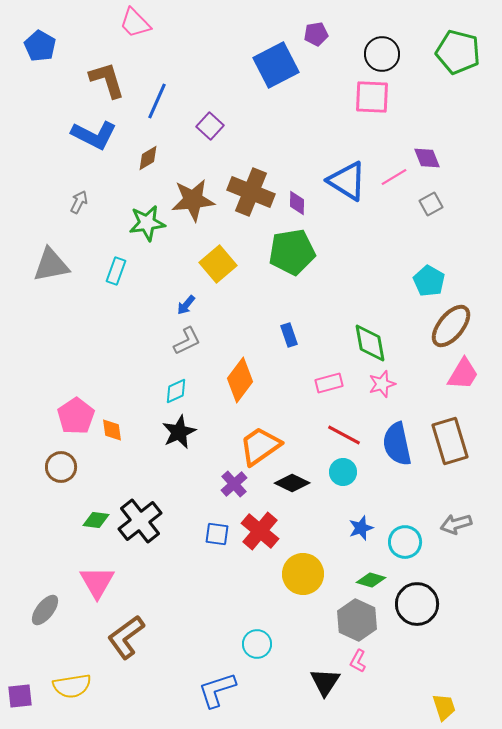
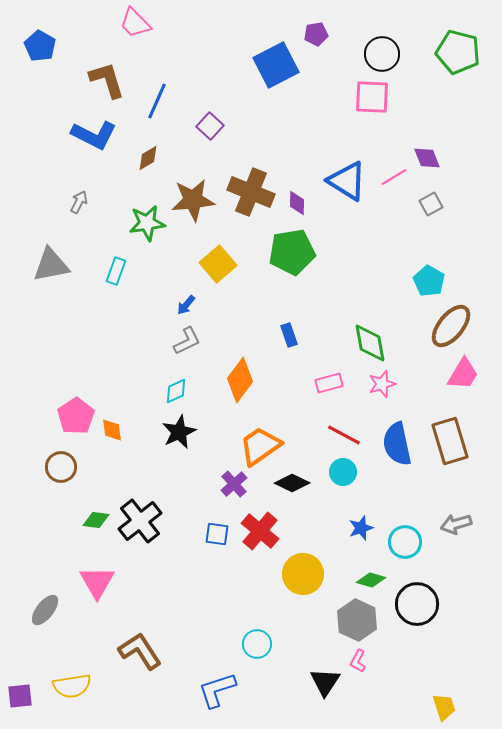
brown L-shape at (126, 637): moved 14 px right, 14 px down; rotated 93 degrees clockwise
